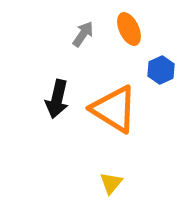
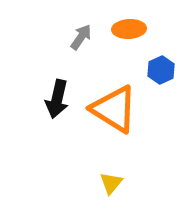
orange ellipse: rotated 68 degrees counterclockwise
gray arrow: moved 2 px left, 3 px down
